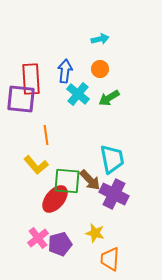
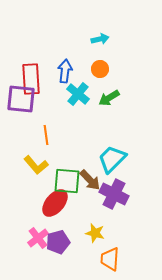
cyan trapezoid: rotated 124 degrees counterclockwise
red ellipse: moved 4 px down
purple pentagon: moved 2 px left, 2 px up
